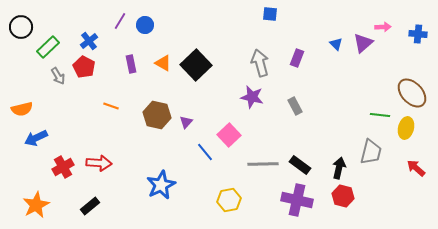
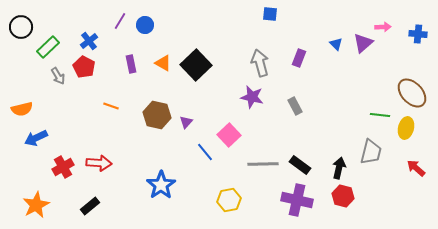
purple rectangle at (297, 58): moved 2 px right
blue star at (161, 185): rotated 8 degrees counterclockwise
